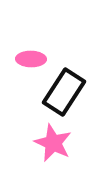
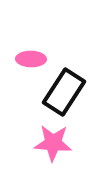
pink star: rotated 21 degrees counterclockwise
